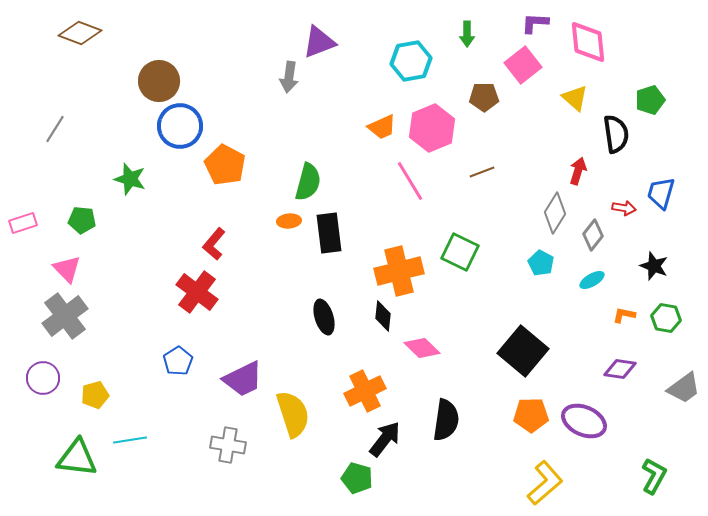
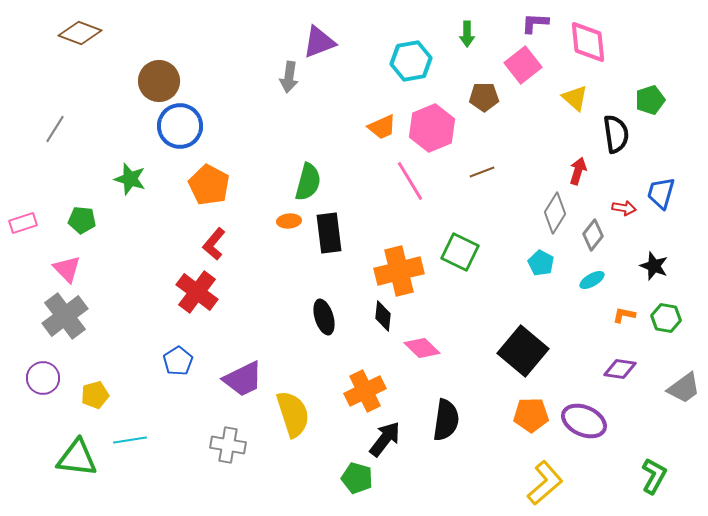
orange pentagon at (225, 165): moved 16 px left, 20 px down
